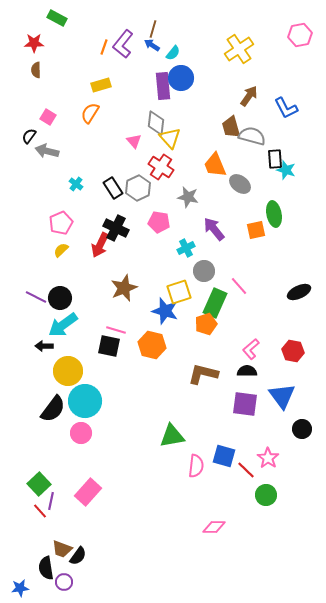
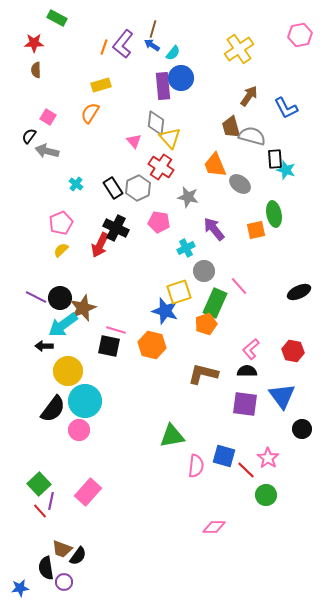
brown star at (124, 288): moved 41 px left, 20 px down
pink circle at (81, 433): moved 2 px left, 3 px up
